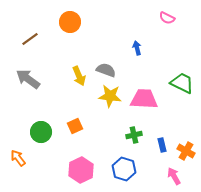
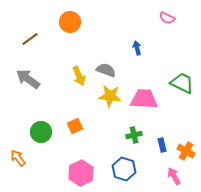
pink hexagon: moved 3 px down
